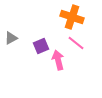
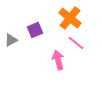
orange cross: moved 2 px left, 1 px down; rotated 20 degrees clockwise
gray triangle: moved 2 px down
purple square: moved 6 px left, 16 px up
